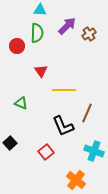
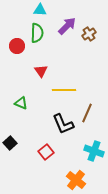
black L-shape: moved 2 px up
